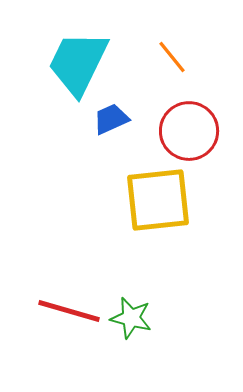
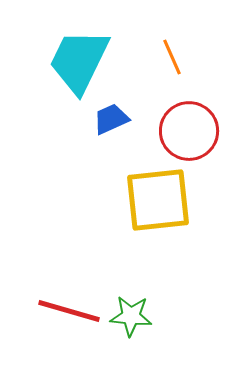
orange line: rotated 15 degrees clockwise
cyan trapezoid: moved 1 px right, 2 px up
green star: moved 2 px up; rotated 9 degrees counterclockwise
